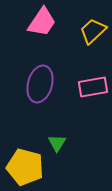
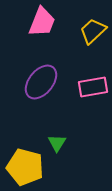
pink trapezoid: rotated 12 degrees counterclockwise
purple ellipse: moved 1 px right, 2 px up; rotated 24 degrees clockwise
